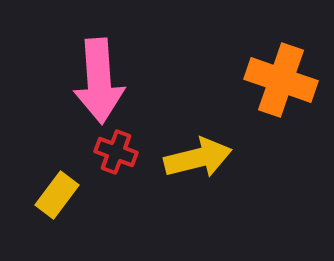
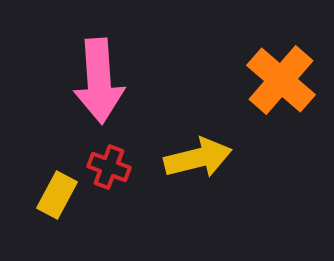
orange cross: rotated 22 degrees clockwise
red cross: moved 7 px left, 15 px down
yellow rectangle: rotated 9 degrees counterclockwise
